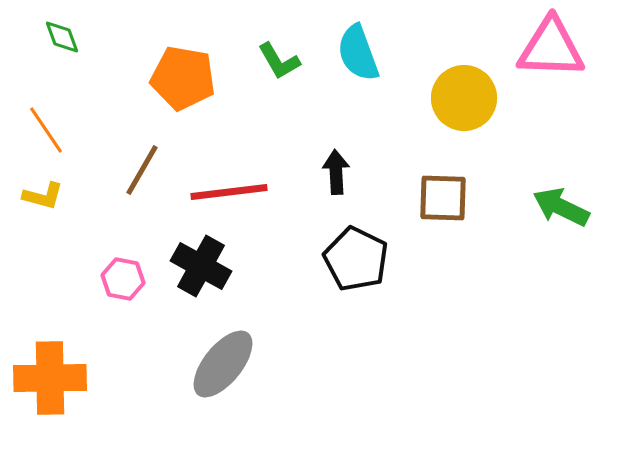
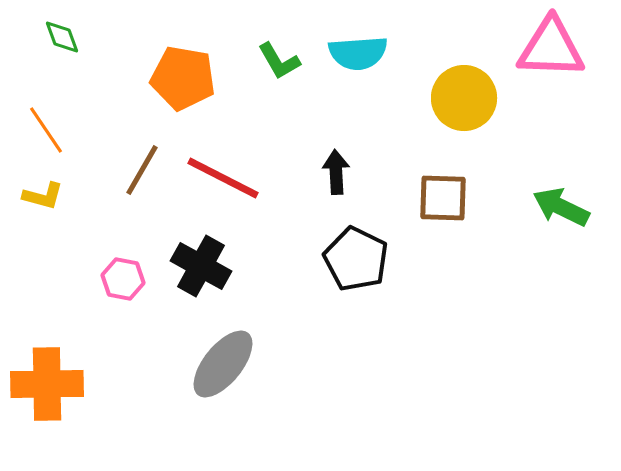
cyan semicircle: rotated 74 degrees counterclockwise
red line: moved 6 px left, 14 px up; rotated 34 degrees clockwise
orange cross: moved 3 px left, 6 px down
